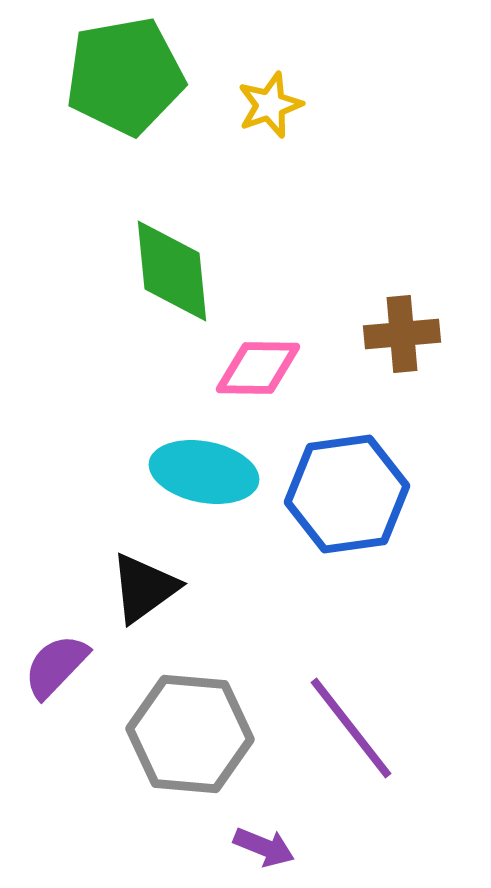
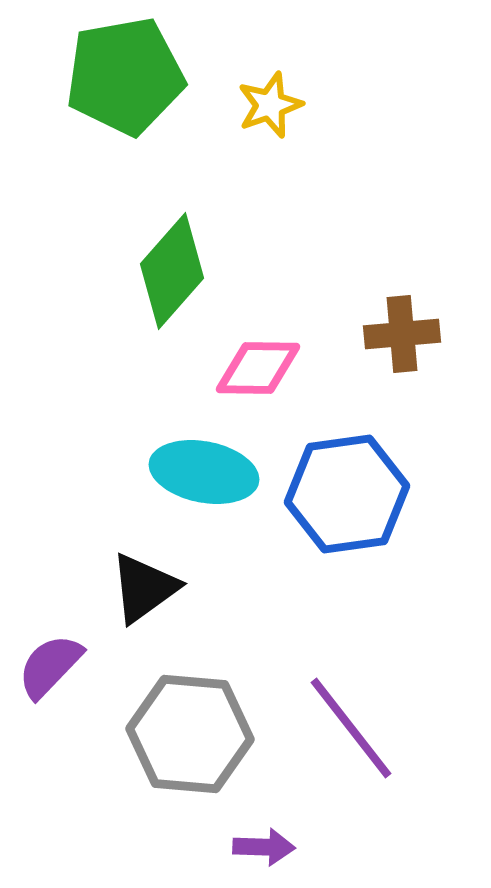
green diamond: rotated 47 degrees clockwise
purple semicircle: moved 6 px left
purple arrow: rotated 20 degrees counterclockwise
